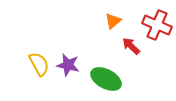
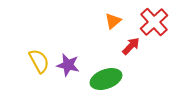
red cross: moved 3 px left, 3 px up; rotated 24 degrees clockwise
red arrow: rotated 90 degrees clockwise
yellow semicircle: moved 3 px up
green ellipse: rotated 48 degrees counterclockwise
